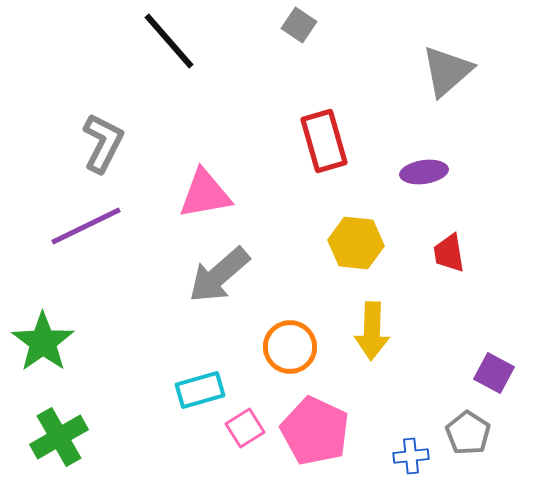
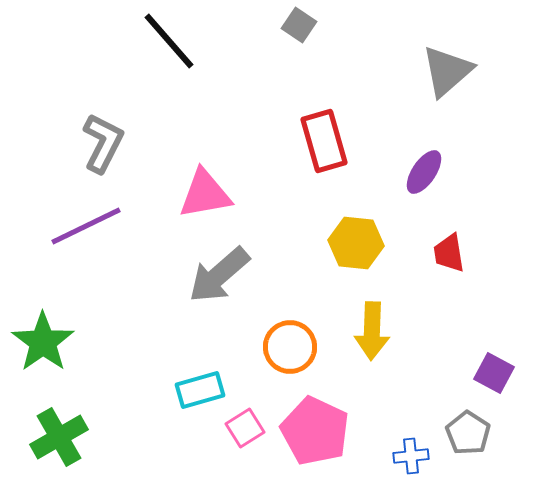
purple ellipse: rotated 48 degrees counterclockwise
